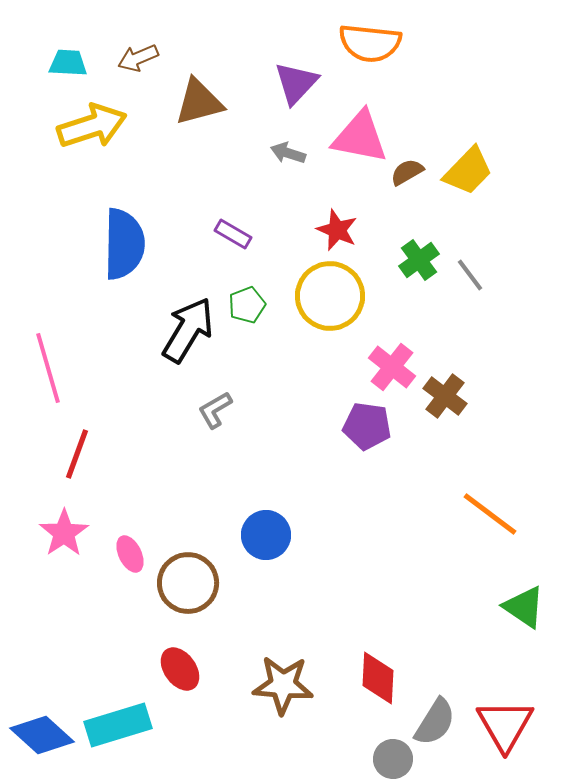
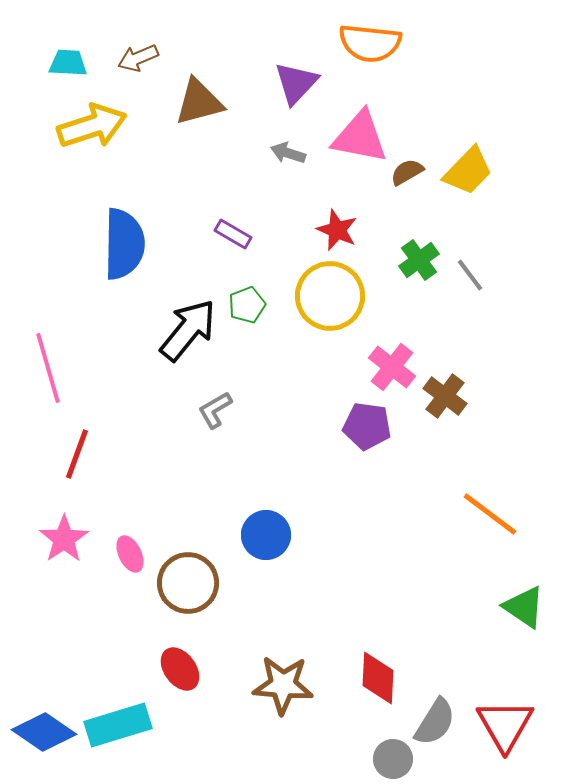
black arrow: rotated 8 degrees clockwise
pink star: moved 6 px down
blue diamond: moved 2 px right, 3 px up; rotated 8 degrees counterclockwise
